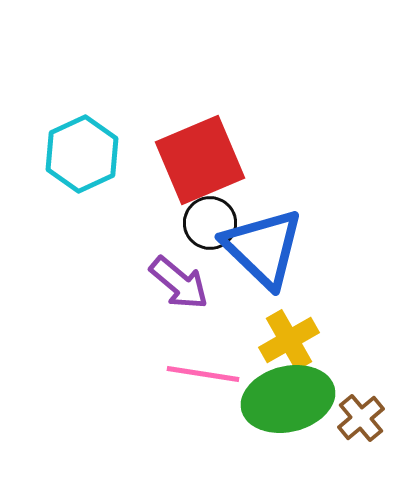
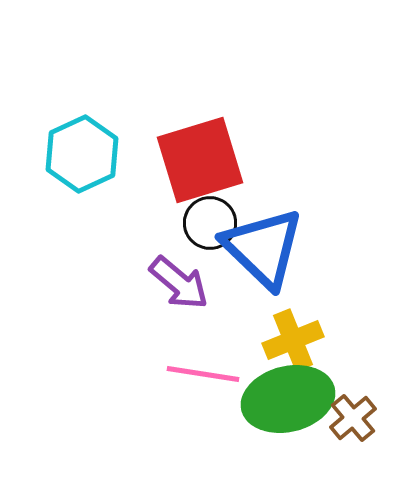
red square: rotated 6 degrees clockwise
yellow cross: moved 4 px right; rotated 8 degrees clockwise
brown cross: moved 8 px left
